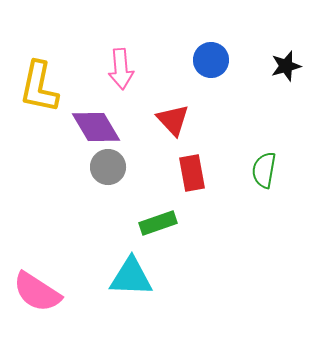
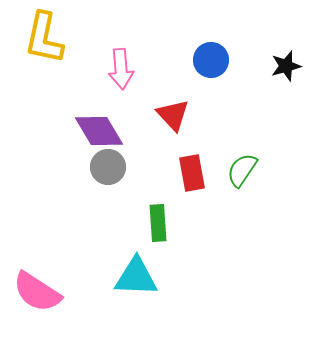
yellow L-shape: moved 5 px right, 49 px up
red triangle: moved 5 px up
purple diamond: moved 3 px right, 4 px down
green semicircle: moved 22 px left; rotated 24 degrees clockwise
green rectangle: rotated 75 degrees counterclockwise
cyan triangle: moved 5 px right
